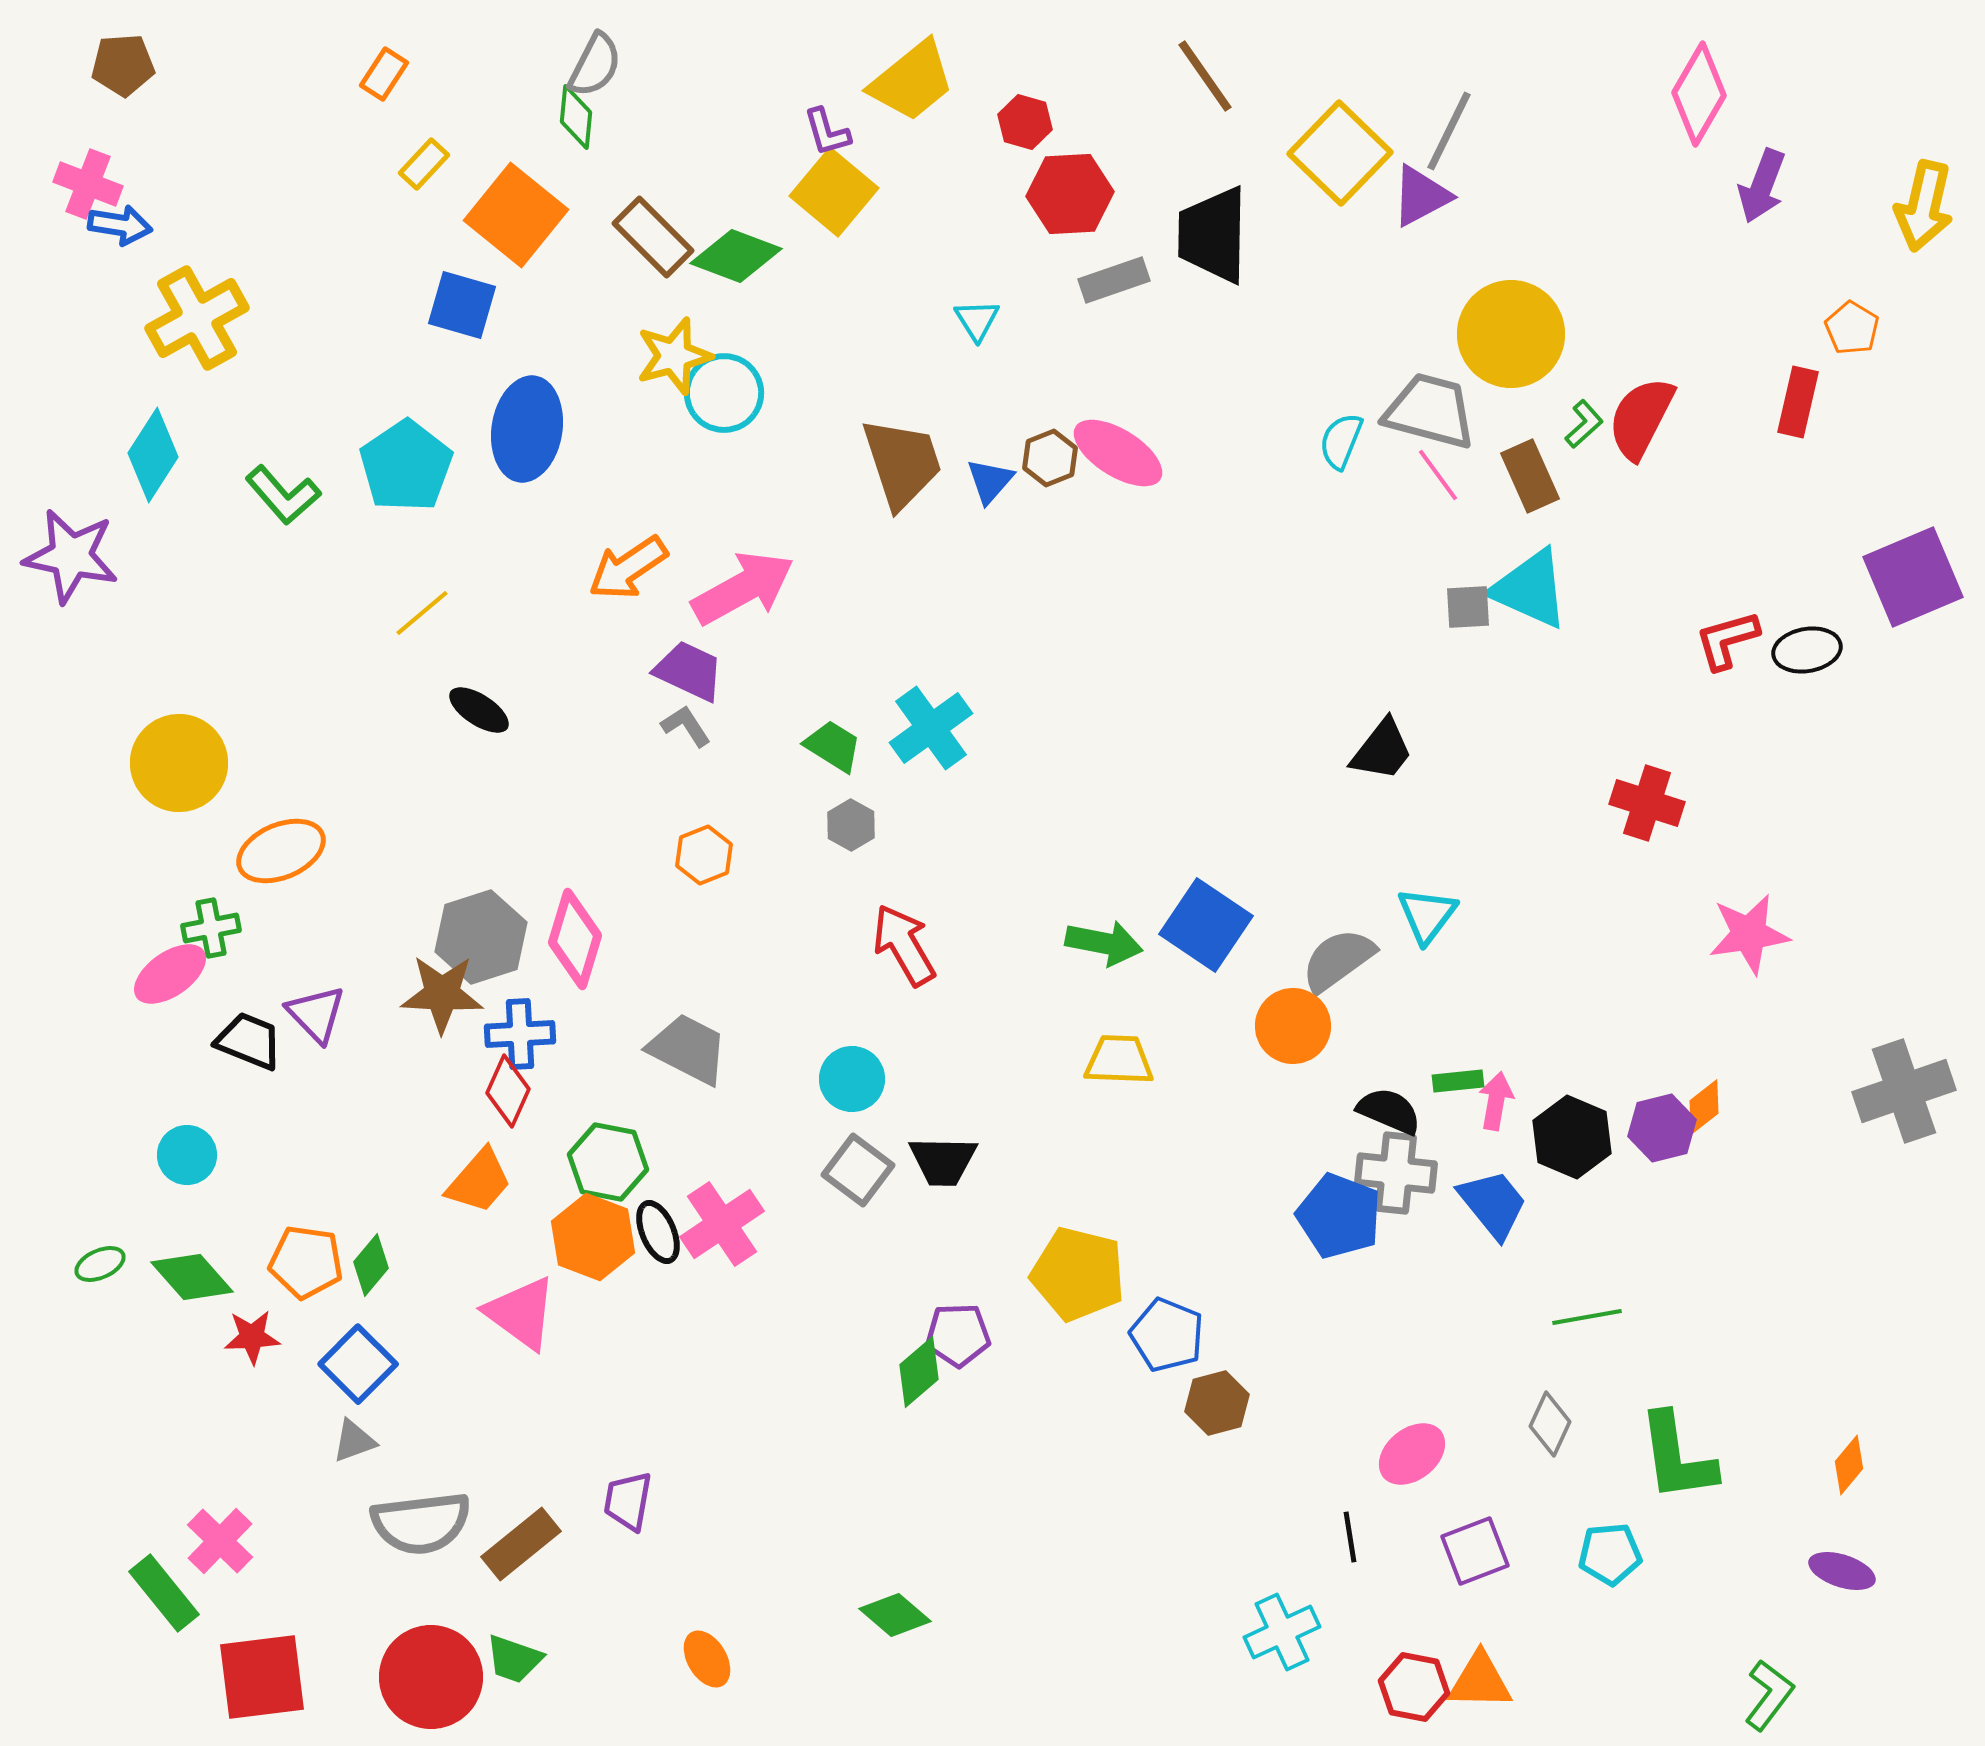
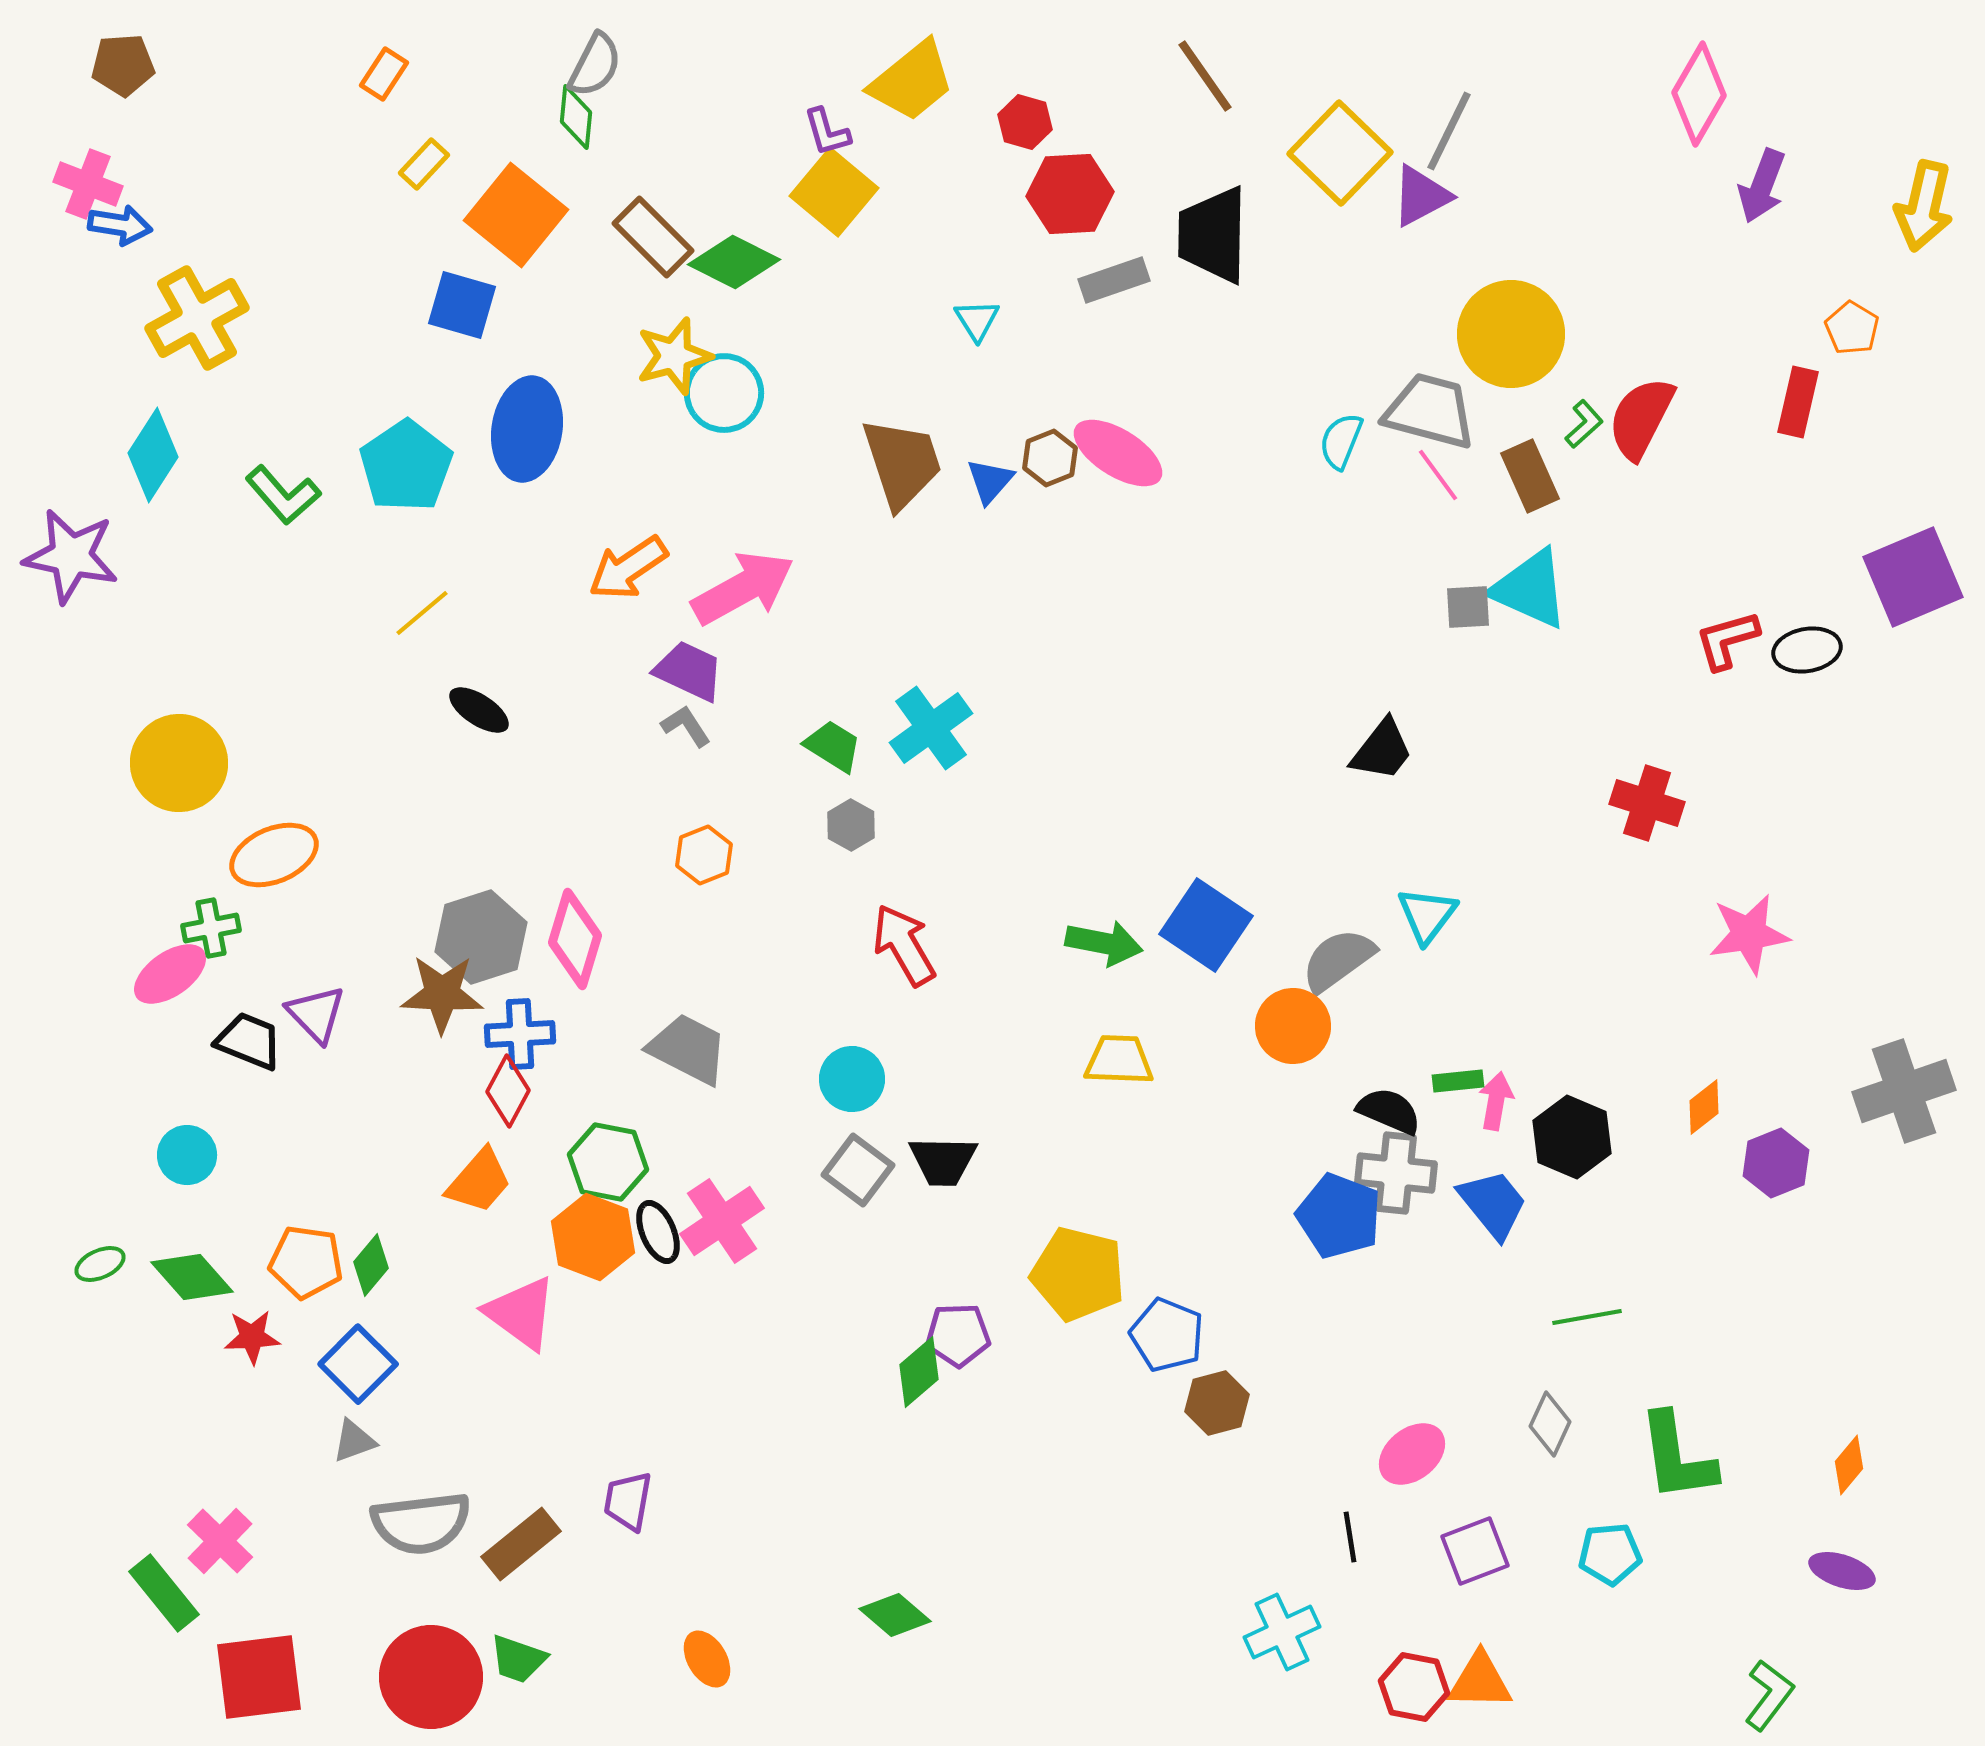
green diamond at (736, 256): moved 2 px left, 6 px down; rotated 6 degrees clockwise
orange ellipse at (281, 851): moved 7 px left, 4 px down
red diamond at (508, 1091): rotated 4 degrees clockwise
purple hexagon at (1662, 1128): moved 114 px right, 35 px down; rotated 8 degrees counterclockwise
pink cross at (722, 1224): moved 3 px up
green trapezoid at (514, 1659): moved 4 px right
red square at (262, 1677): moved 3 px left
